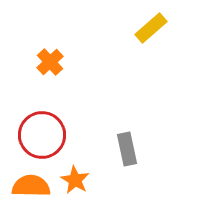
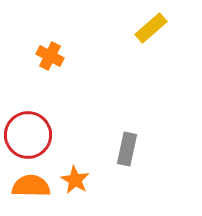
orange cross: moved 6 px up; rotated 20 degrees counterclockwise
red circle: moved 14 px left
gray rectangle: rotated 24 degrees clockwise
